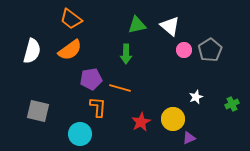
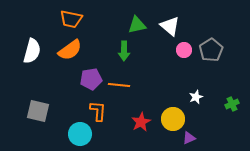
orange trapezoid: rotated 25 degrees counterclockwise
gray pentagon: moved 1 px right
green arrow: moved 2 px left, 3 px up
orange line: moved 1 px left, 3 px up; rotated 10 degrees counterclockwise
orange L-shape: moved 4 px down
